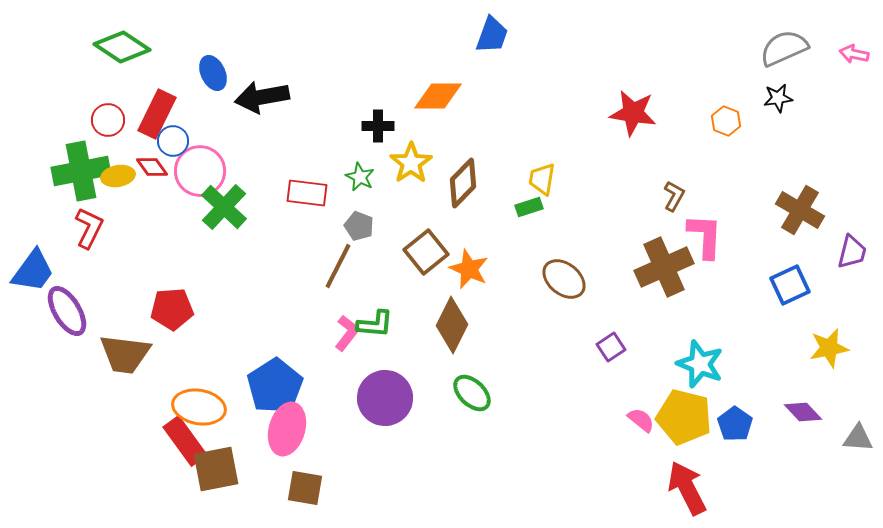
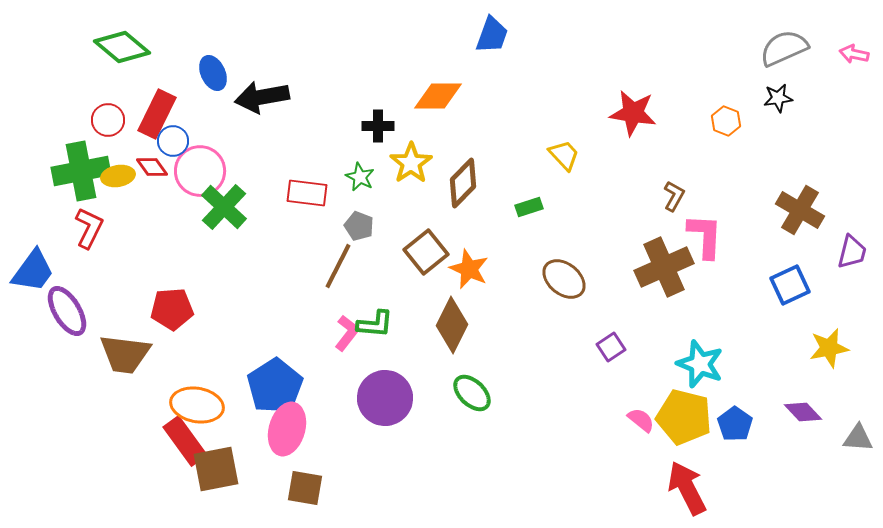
green diamond at (122, 47): rotated 6 degrees clockwise
yellow trapezoid at (542, 179): moved 22 px right, 24 px up; rotated 128 degrees clockwise
orange ellipse at (199, 407): moved 2 px left, 2 px up
